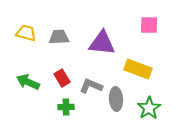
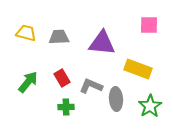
green arrow: rotated 105 degrees clockwise
green star: moved 1 px right, 2 px up
